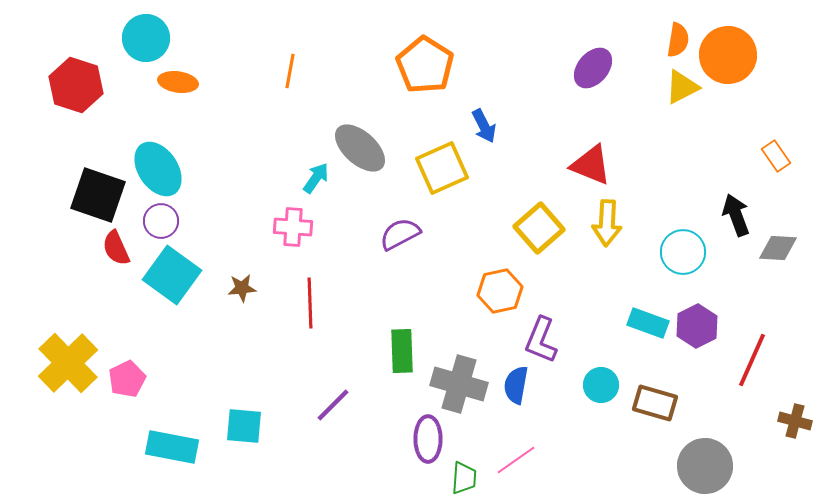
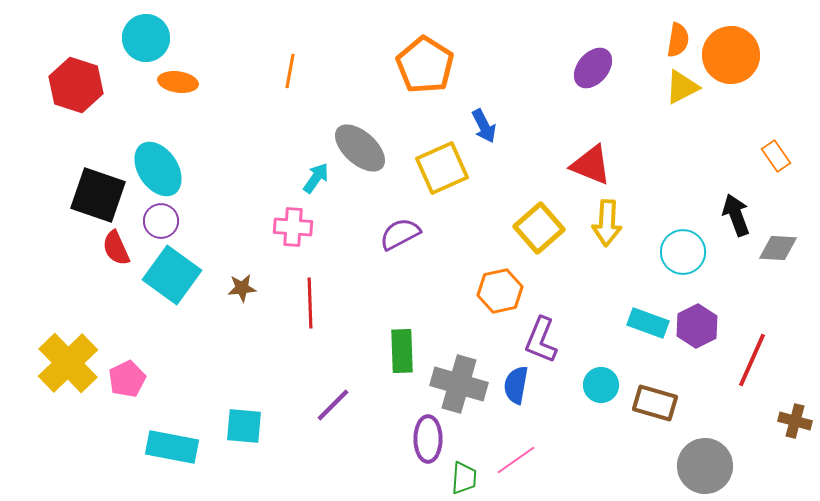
orange circle at (728, 55): moved 3 px right
